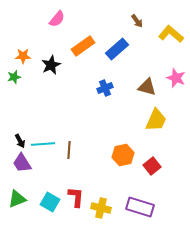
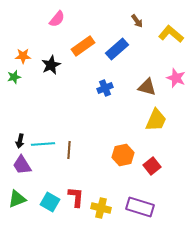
black arrow: rotated 40 degrees clockwise
purple trapezoid: moved 2 px down
